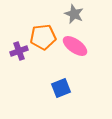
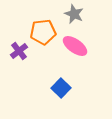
orange pentagon: moved 5 px up
purple cross: rotated 18 degrees counterclockwise
blue square: rotated 24 degrees counterclockwise
